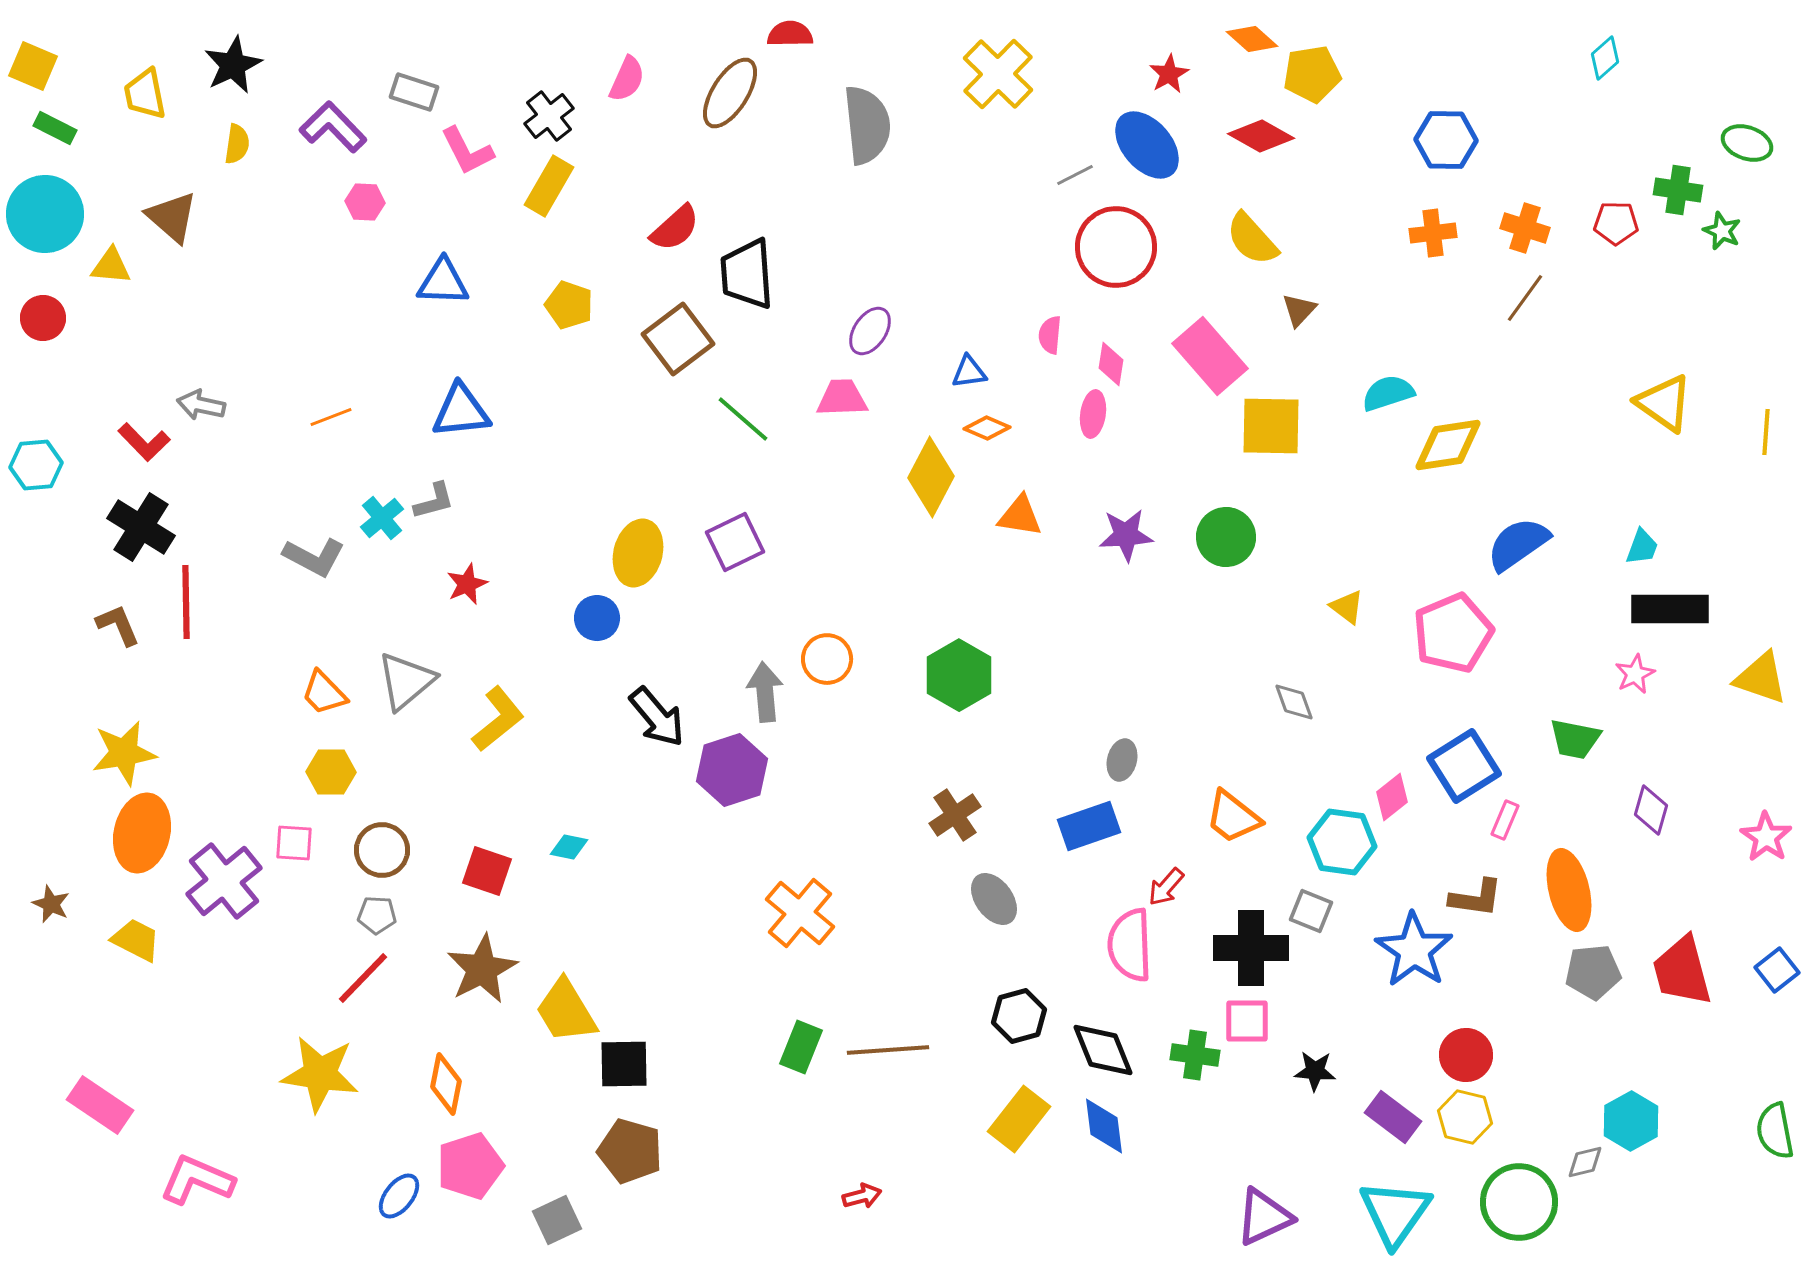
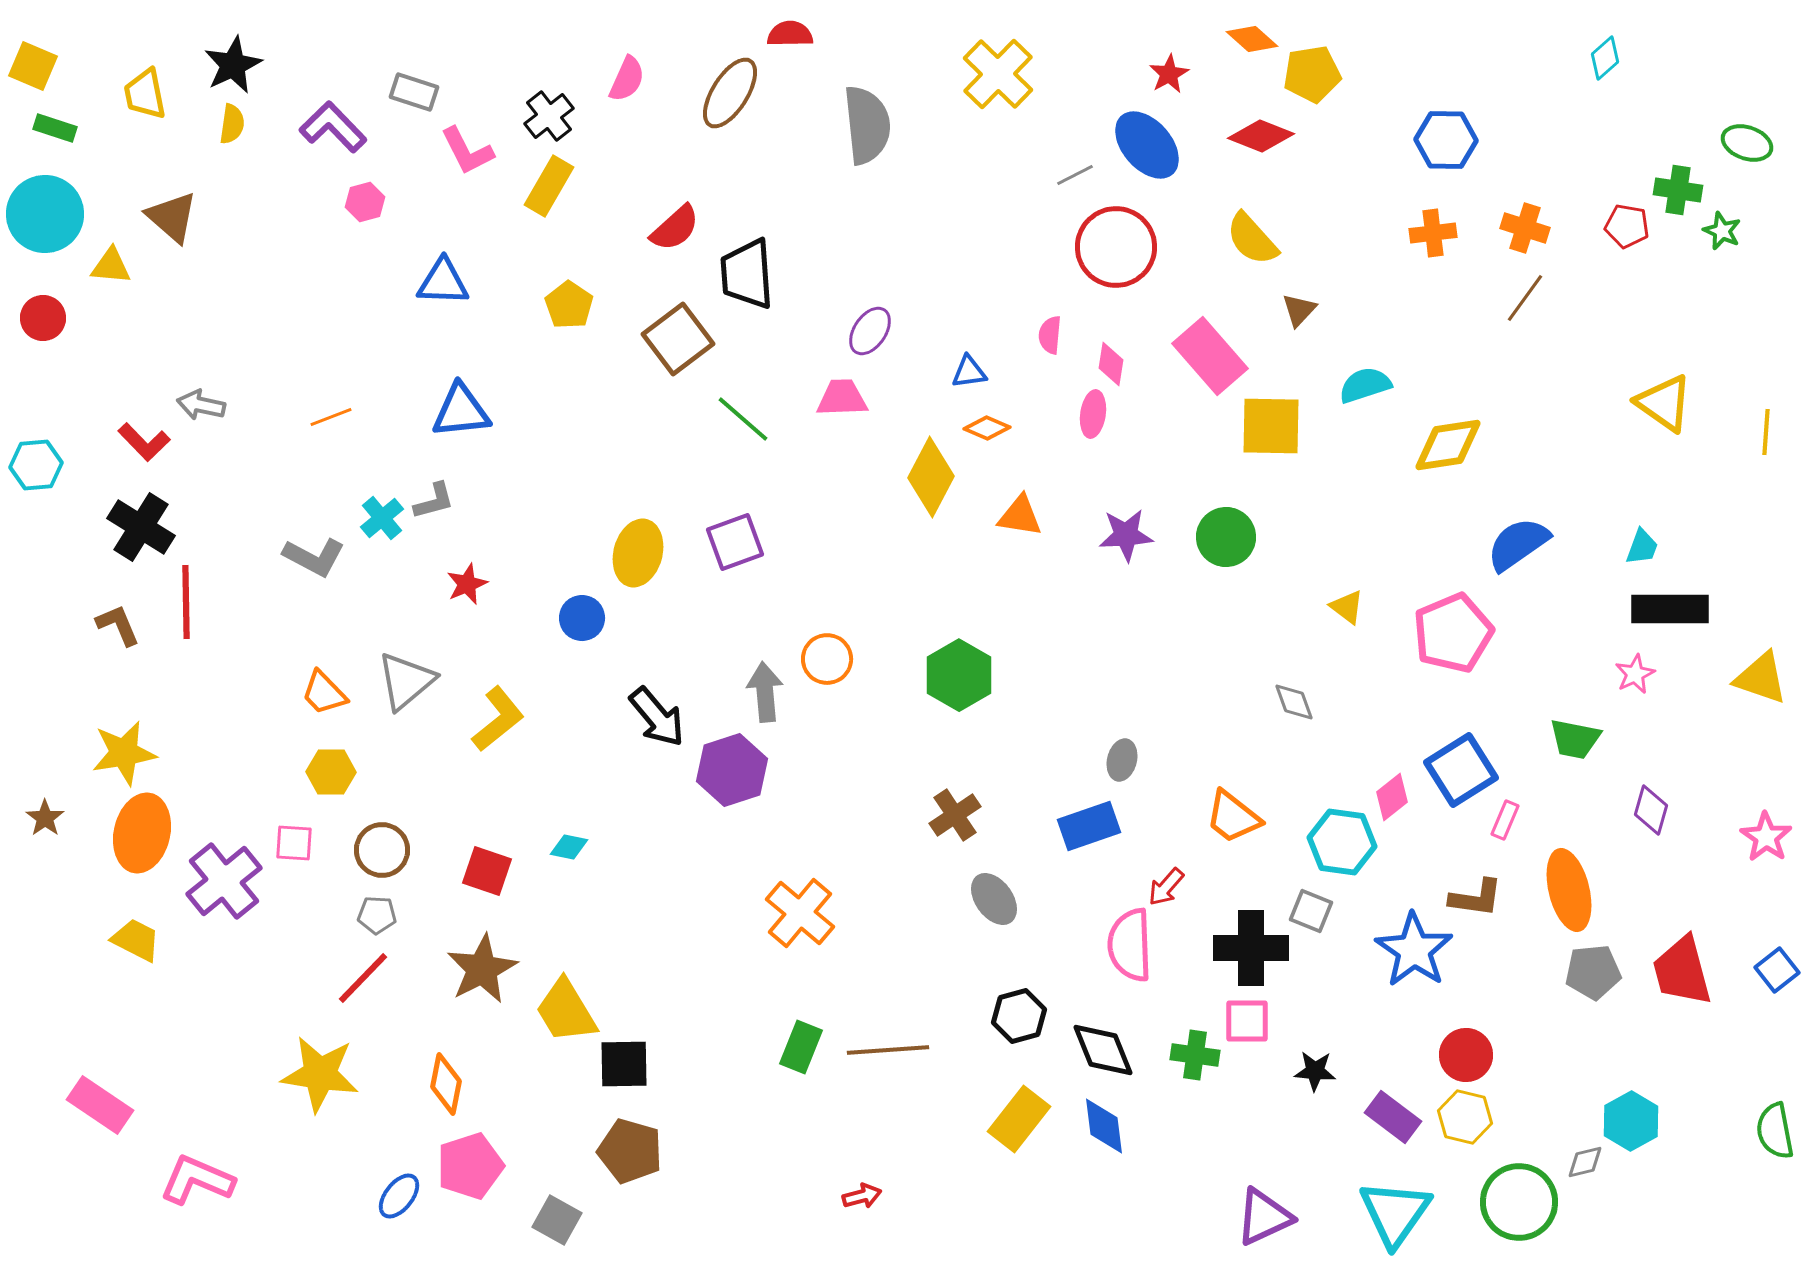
green rectangle at (55, 128): rotated 9 degrees counterclockwise
red diamond at (1261, 136): rotated 8 degrees counterclockwise
yellow semicircle at (237, 144): moved 5 px left, 20 px up
pink hexagon at (365, 202): rotated 18 degrees counterclockwise
red pentagon at (1616, 223): moved 11 px right, 3 px down; rotated 9 degrees clockwise
yellow pentagon at (569, 305): rotated 15 degrees clockwise
cyan semicircle at (1388, 393): moved 23 px left, 8 px up
purple square at (735, 542): rotated 6 degrees clockwise
blue circle at (597, 618): moved 15 px left
blue square at (1464, 766): moved 3 px left, 4 px down
brown star at (51, 904): moved 6 px left, 86 px up; rotated 12 degrees clockwise
gray square at (557, 1220): rotated 36 degrees counterclockwise
